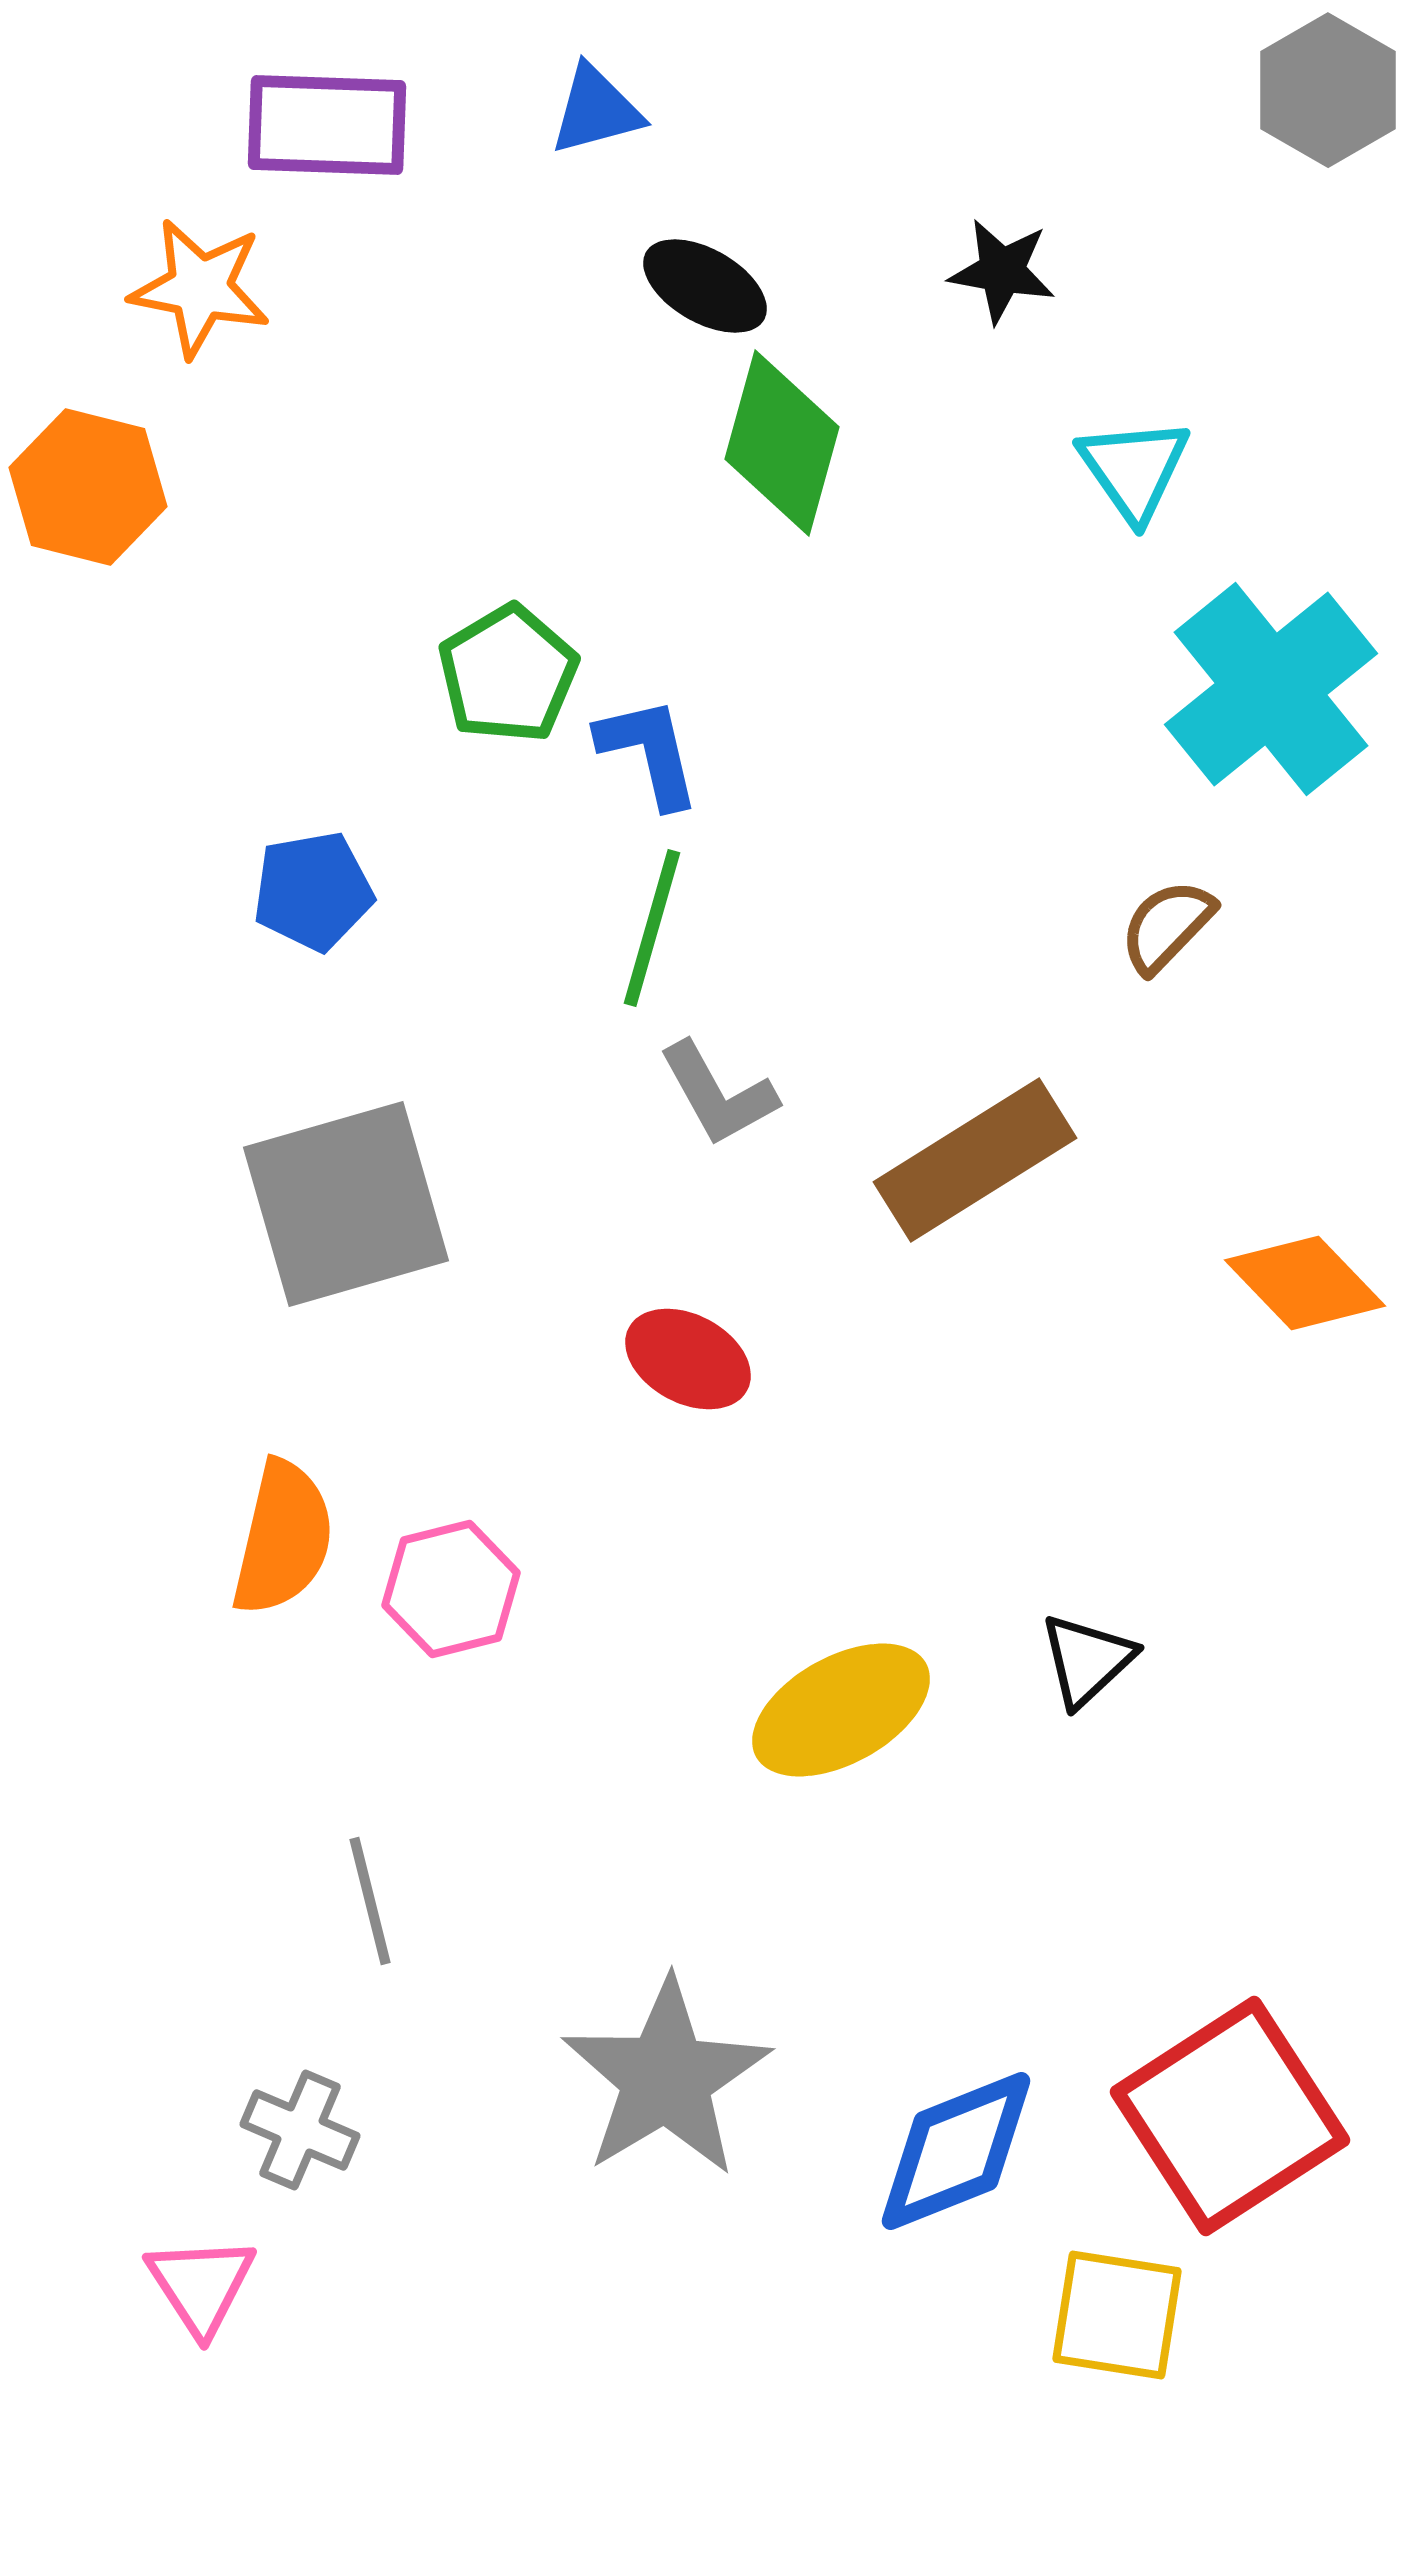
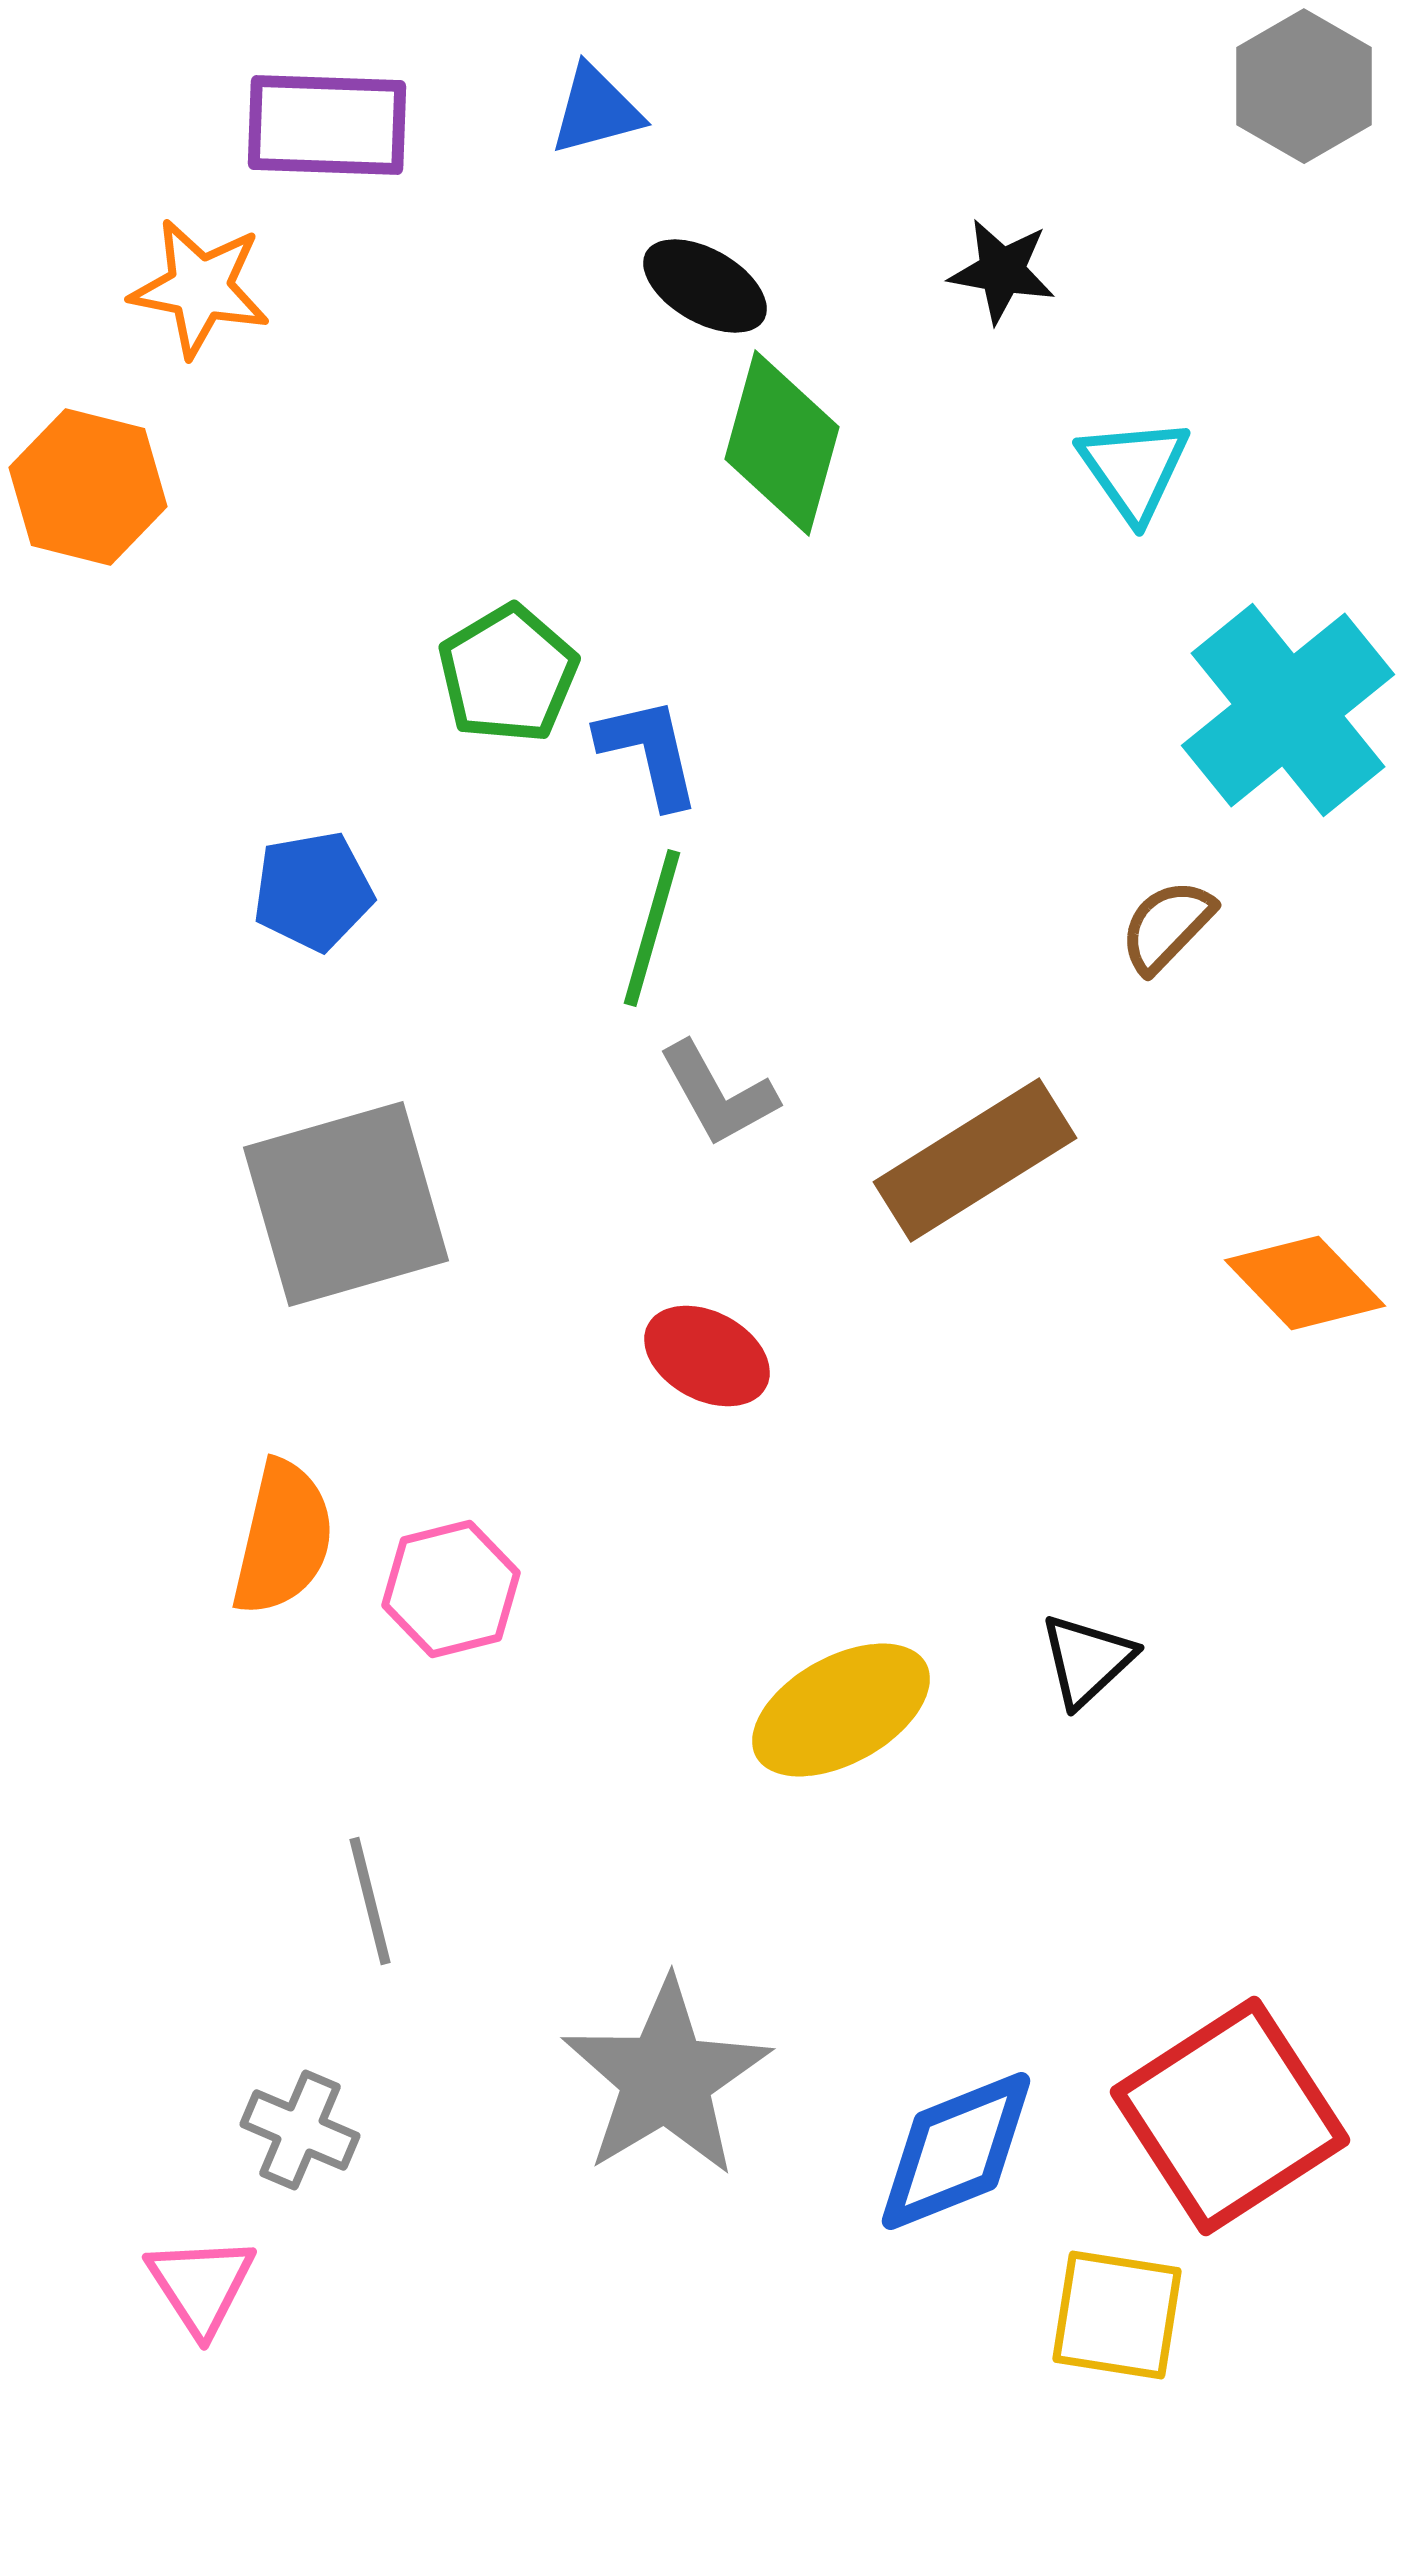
gray hexagon: moved 24 px left, 4 px up
cyan cross: moved 17 px right, 21 px down
red ellipse: moved 19 px right, 3 px up
